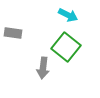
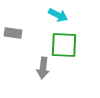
cyan arrow: moved 10 px left
green square: moved 2 px left, 2 px up; rotated 36 degrees counterclockwise
